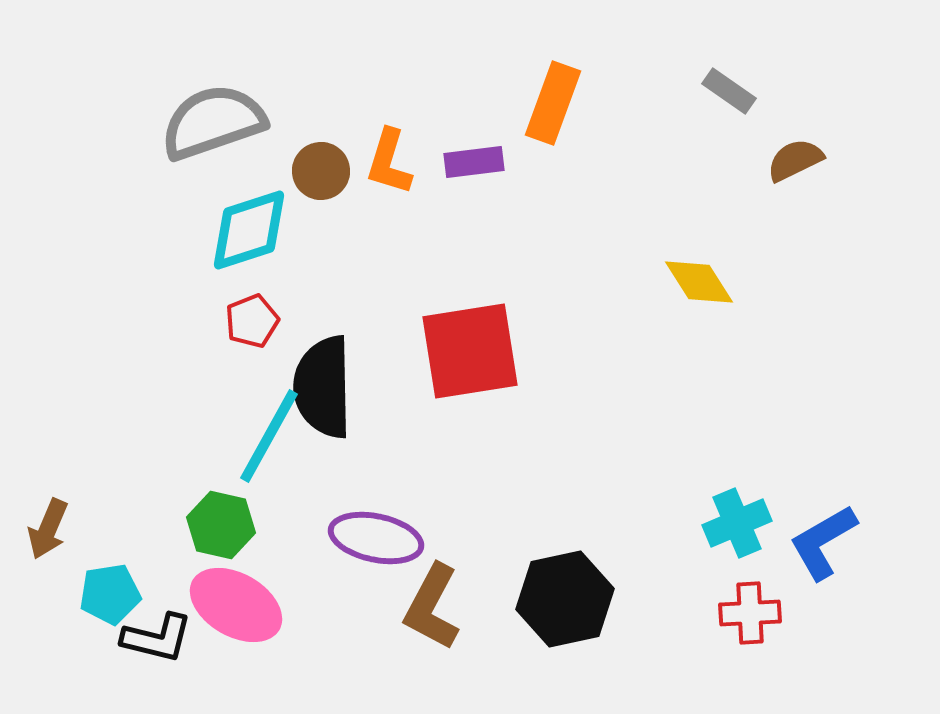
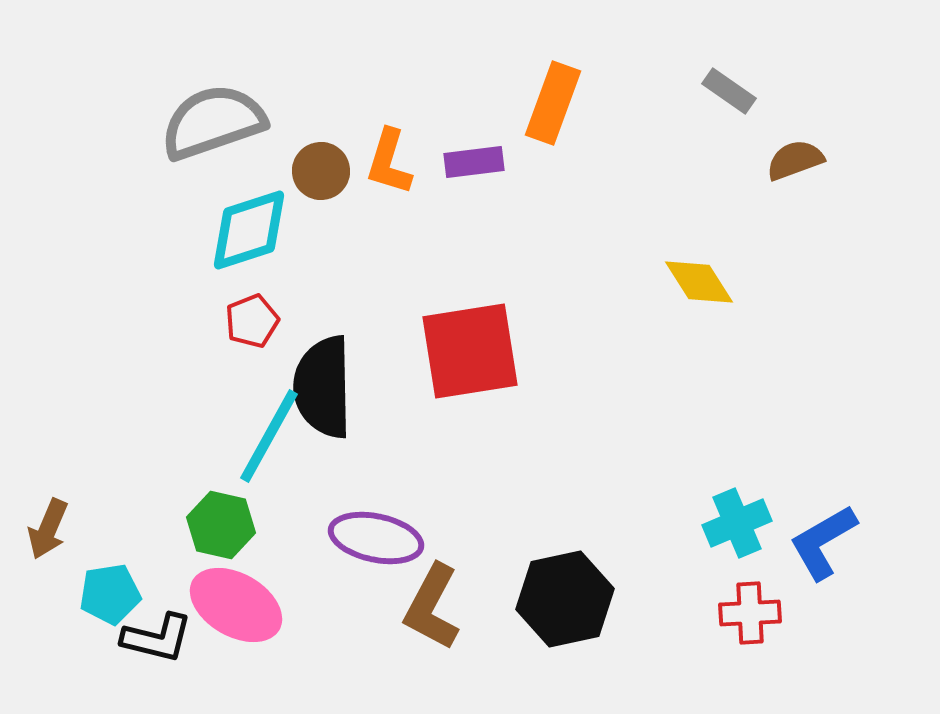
brown semicircle: rotated 6 degrees clockwise
